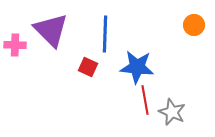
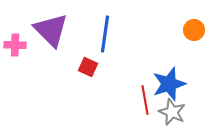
orange circle: moved 5 px down
blue line: rotated 6 degrees clockwise
blue star: moved 32 px right, 17 px down; rotated 24 degrees counterclockwise
